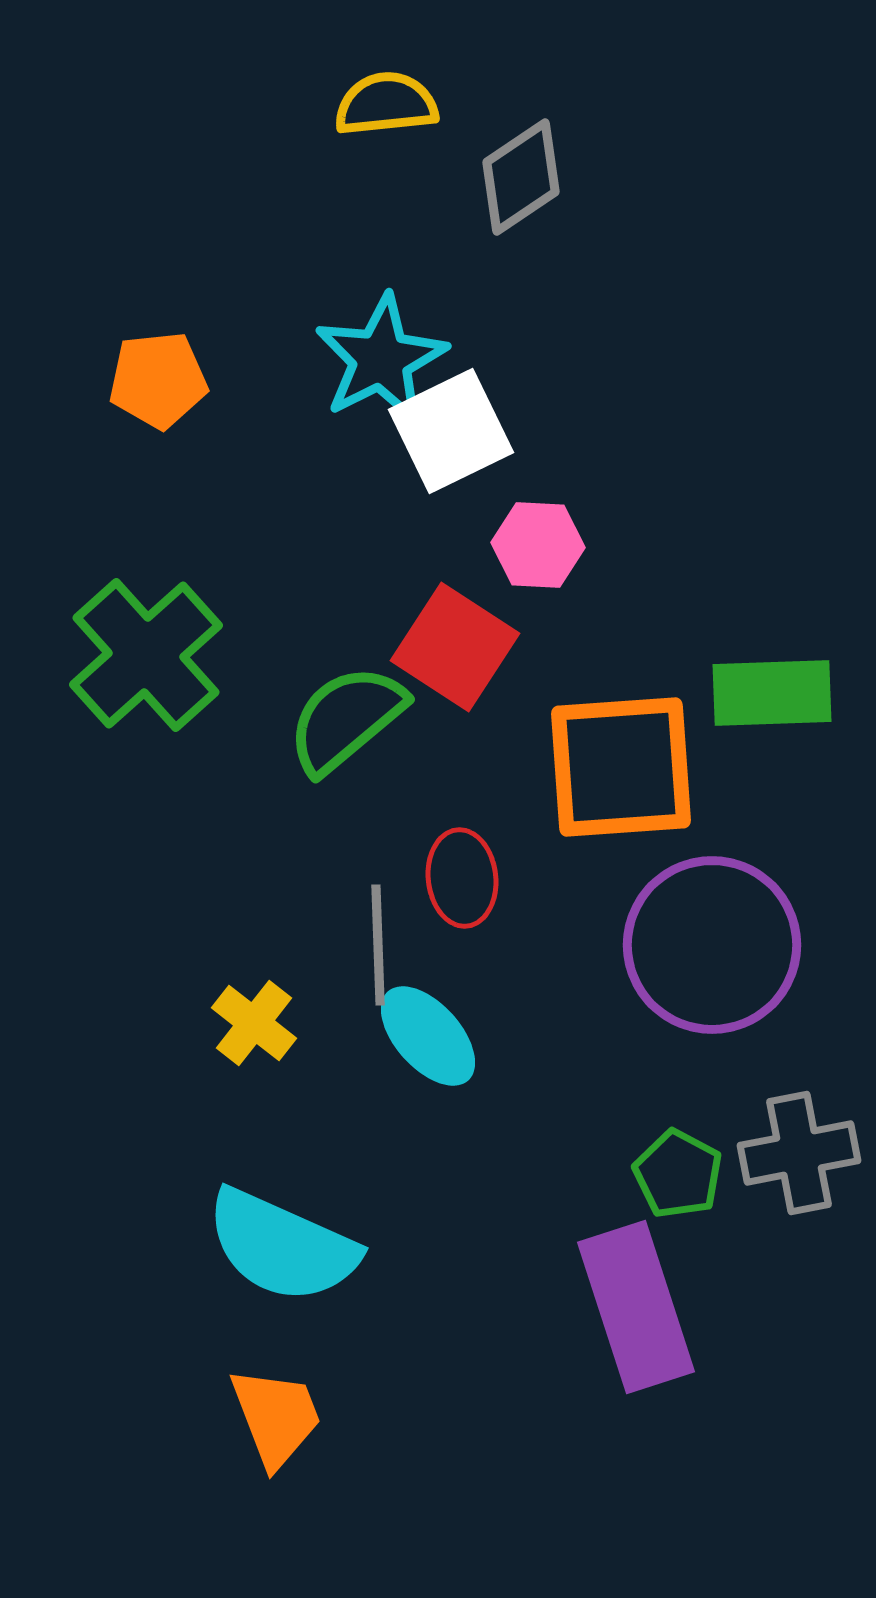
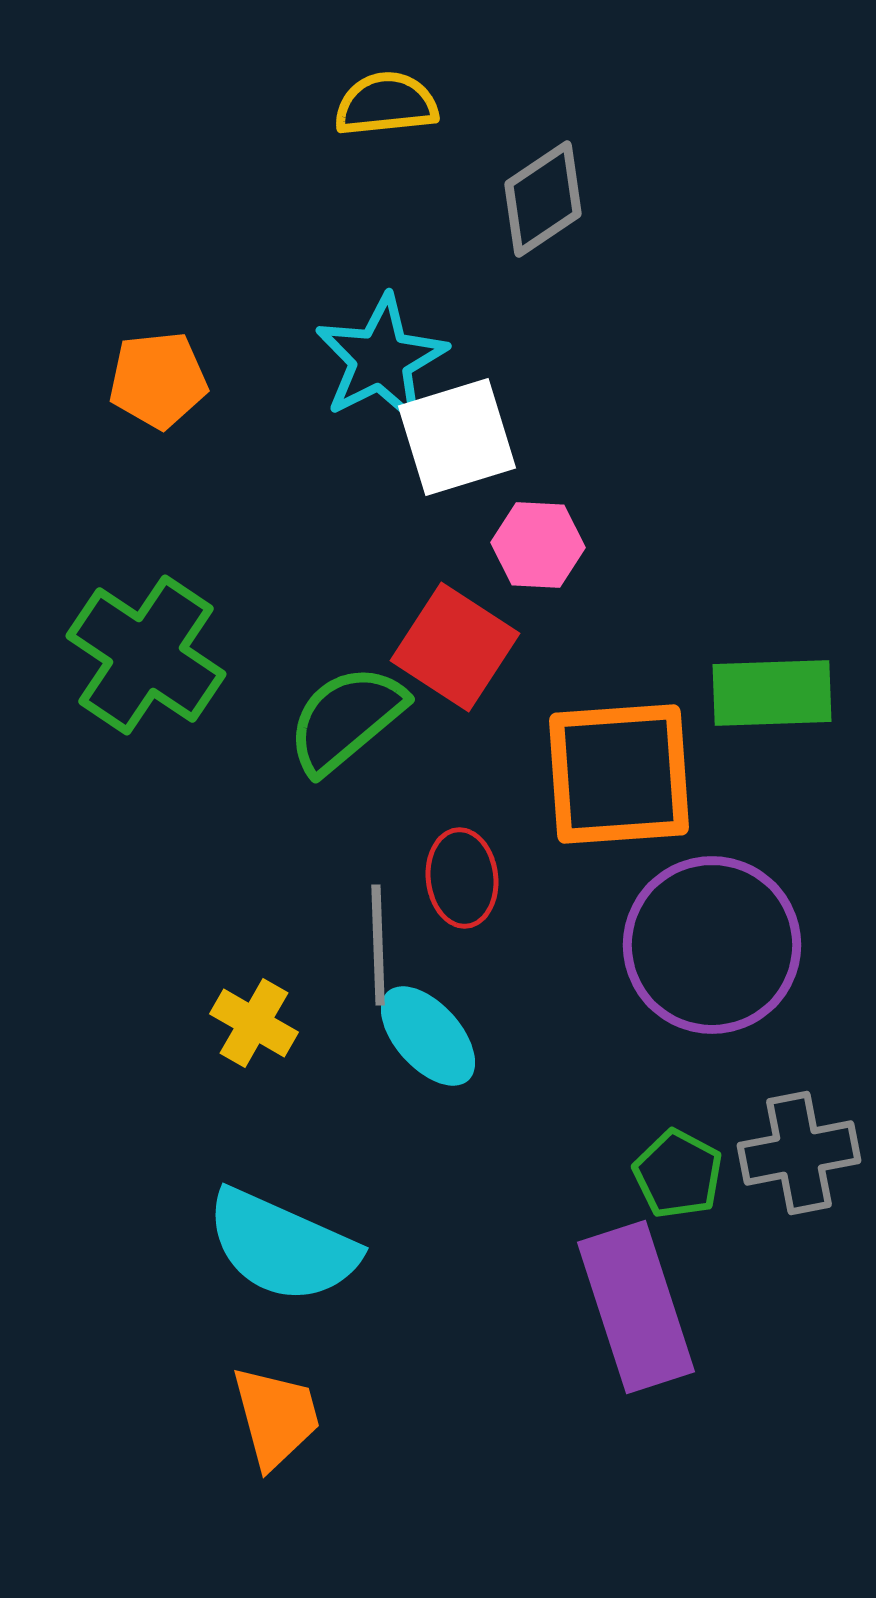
gray diamond: moved 22 px right, 22 px down
white square: moved 6 px right, 6 px down; rotated 9 degrees clockwise
green cross: rotated 14 degrees counterclockwise
orange square: moved 2 px left, 7 px down
yellow cross: rotated 8 degrees counterclockwise
orange trapezoid: rotated 6 degrees clockwise
